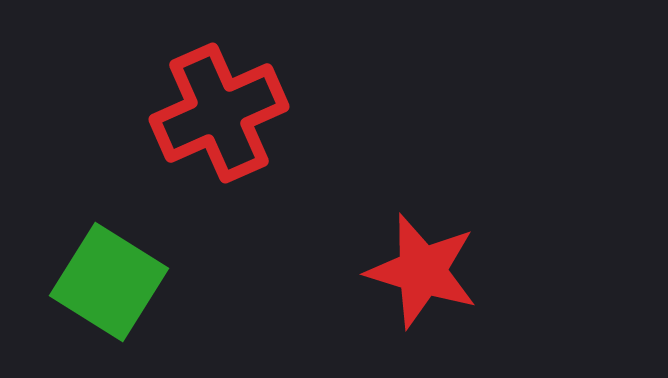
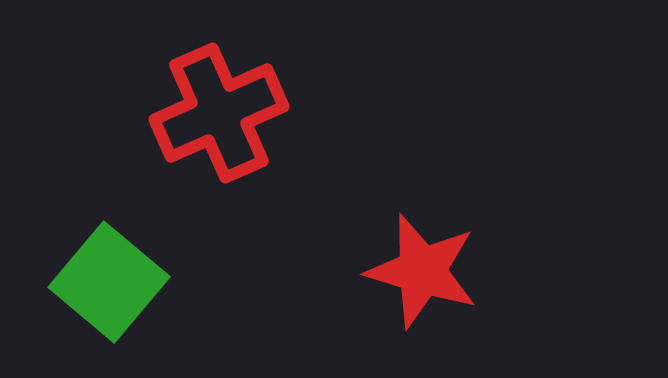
green square: rotated 8 degrees clockwise
